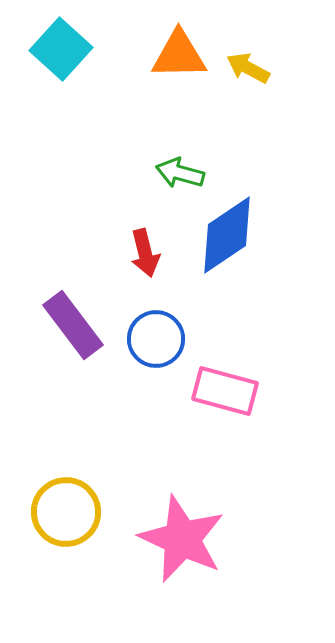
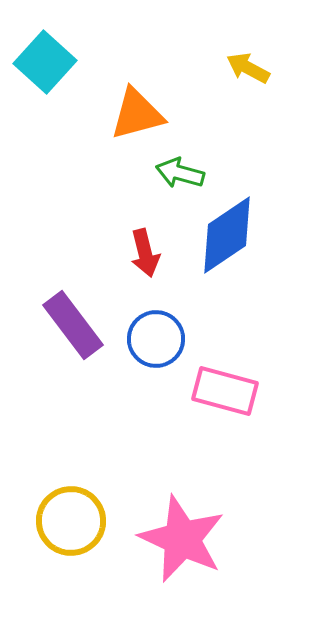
cyan square: moved 16 px left, 13 px down
orange triangle: moved 42 px left, 59 px down; rotated 14 degrees counterclockwise
yellow circle: moved 5 px right, 9 px down
